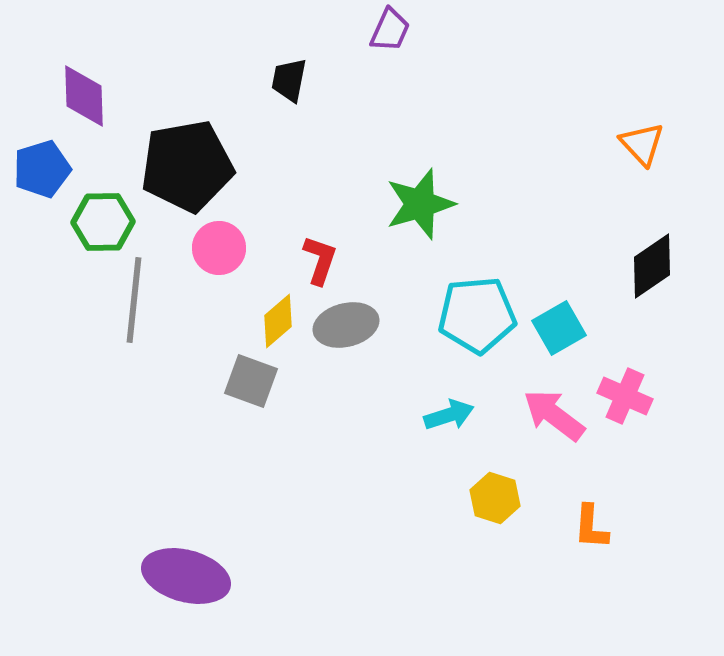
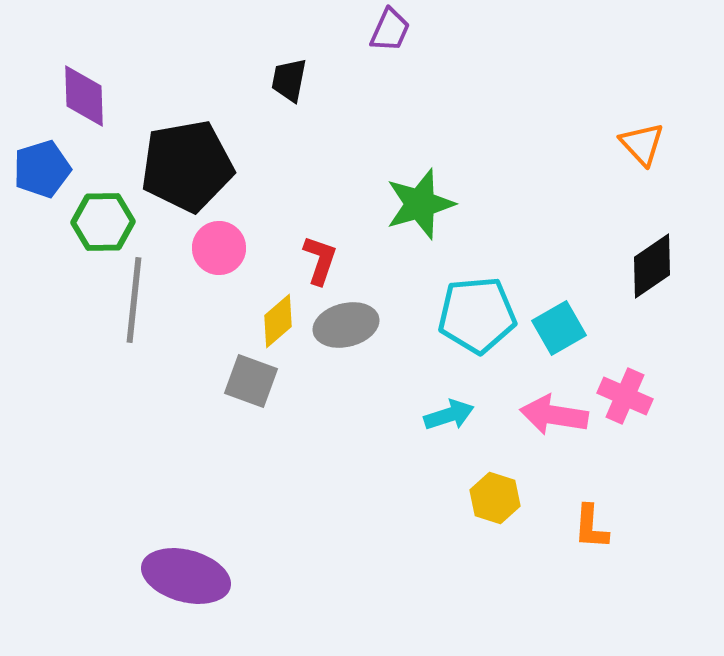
pink arrow: rotated 28 degrees counterclockwise
